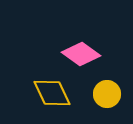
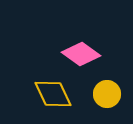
yellow diamond: moved 1 px right, 1 px down
